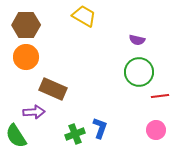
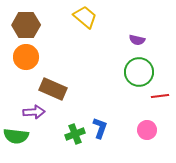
yellow trapezoid: moved 1 px right, 1 px down; rotated 10 degrees clockwise
pink circle: moved 9 px left
green semicircle: rotated 50 degrees counterclockwise
